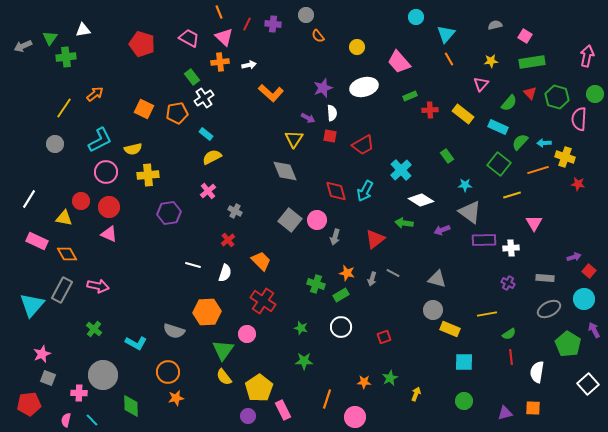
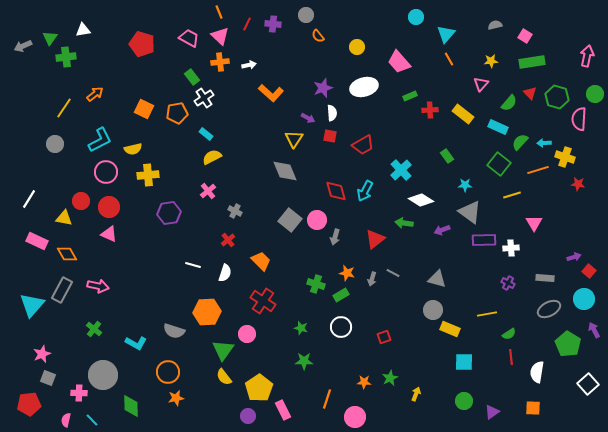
pink triangle at (224, 37): moved 4 px left, 1 px up
purple triangle at (505, 413): moved 13 px left, 1 px up; rotated 21 degrees counterclockwise
